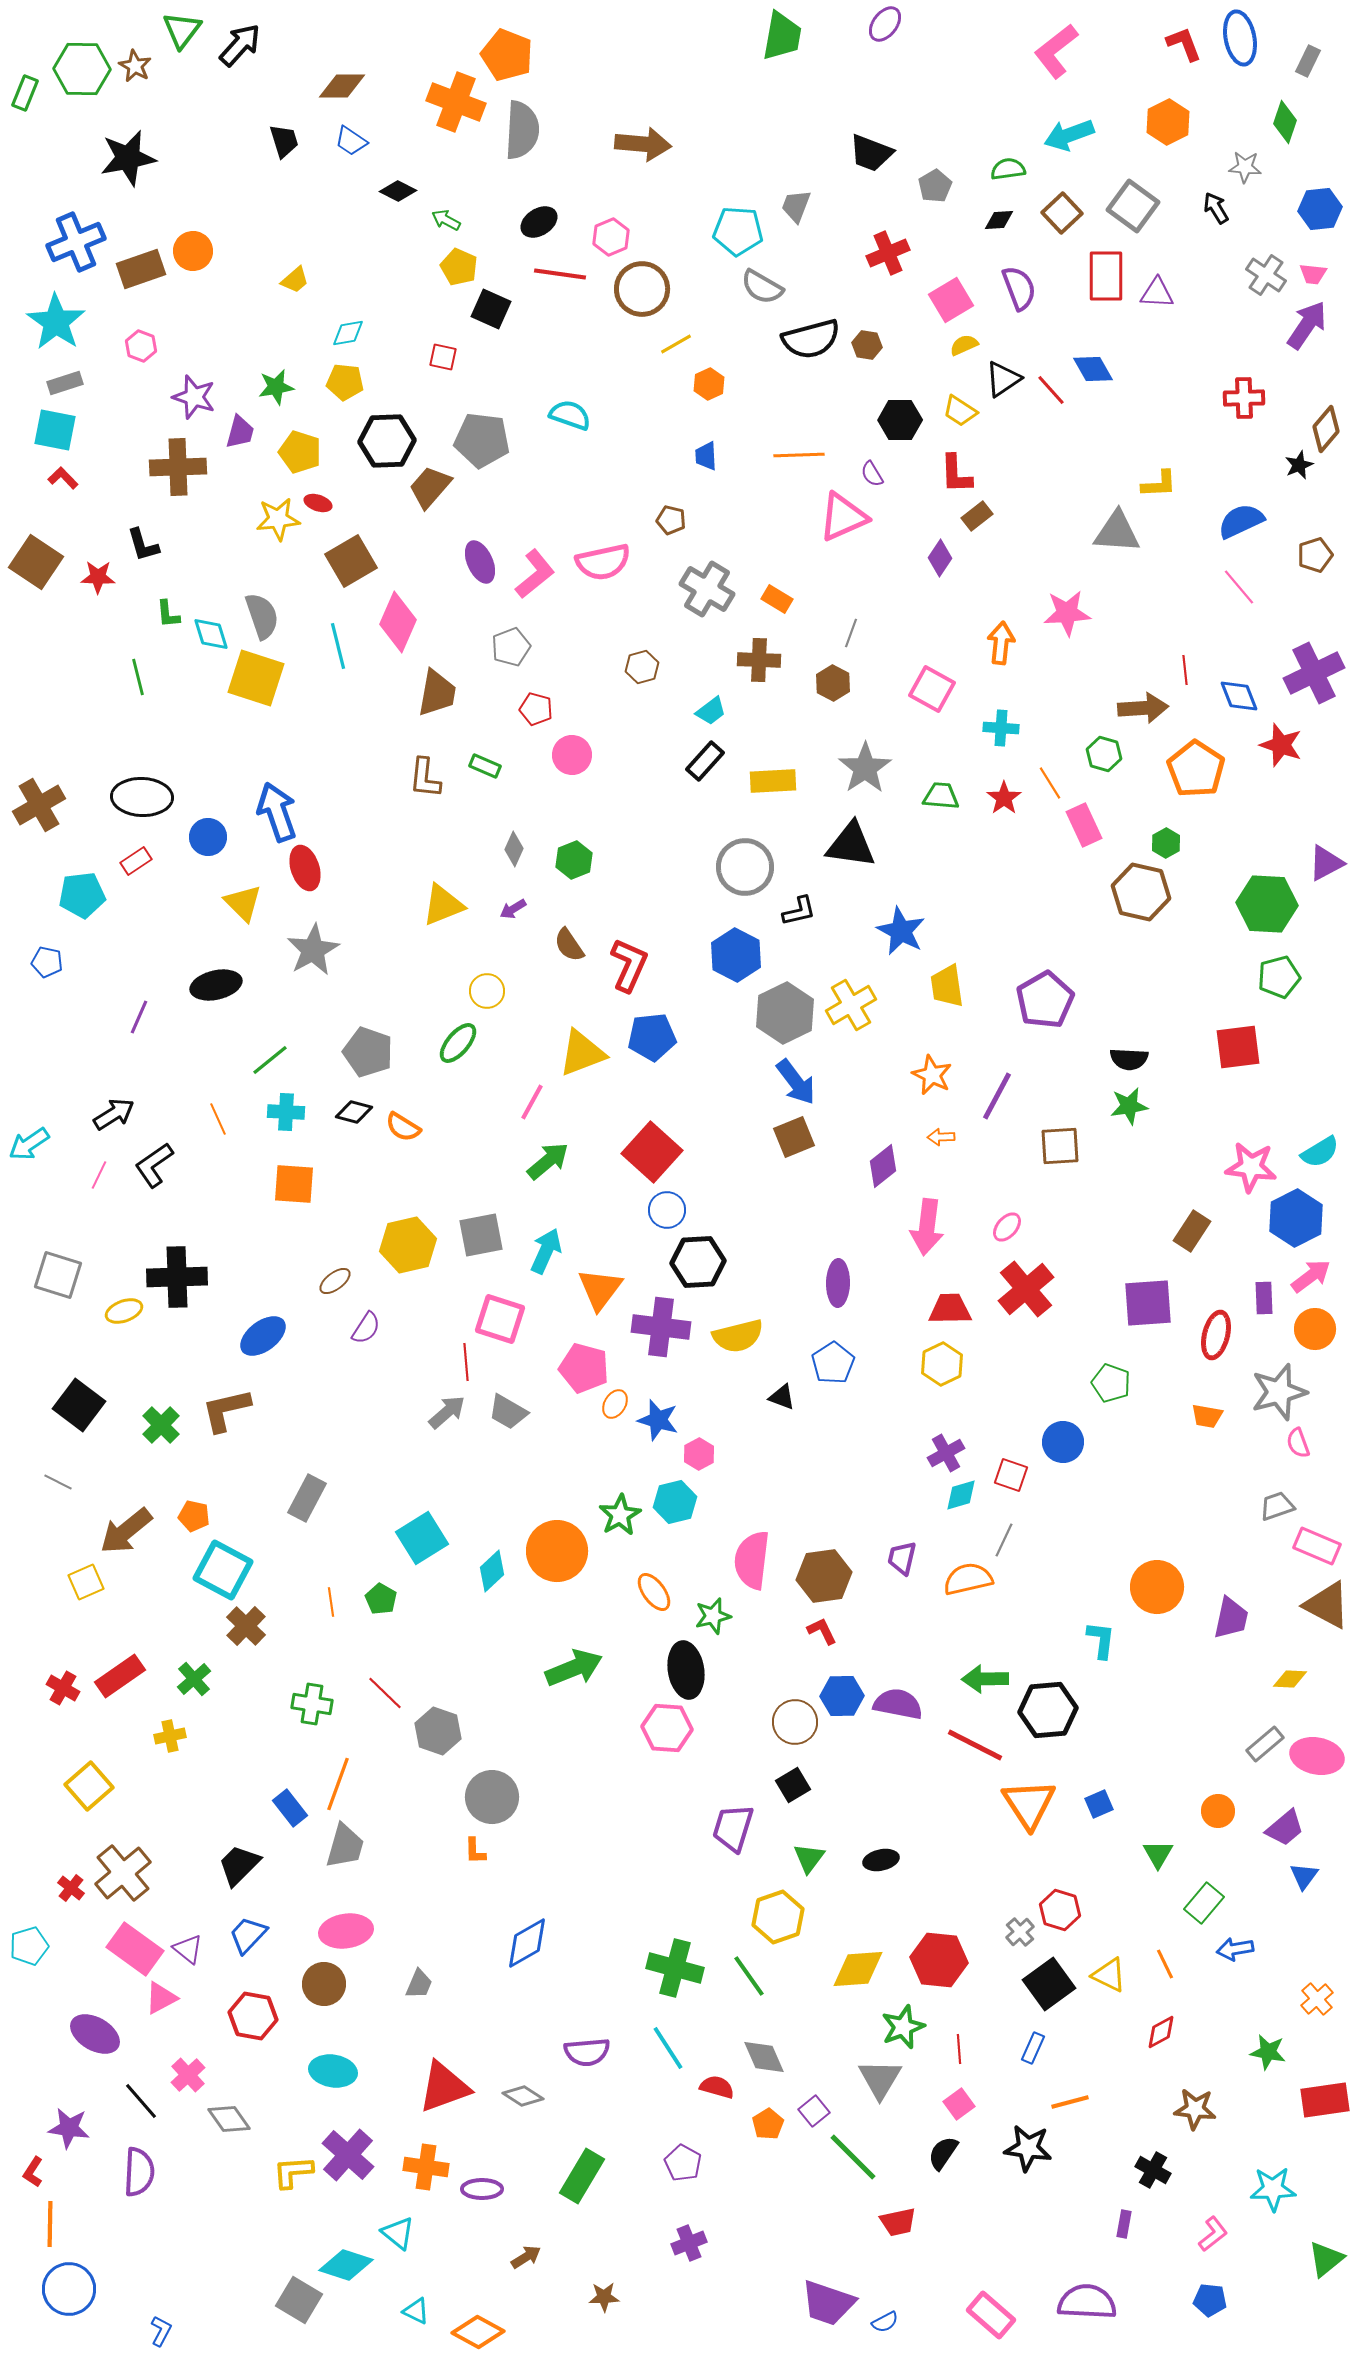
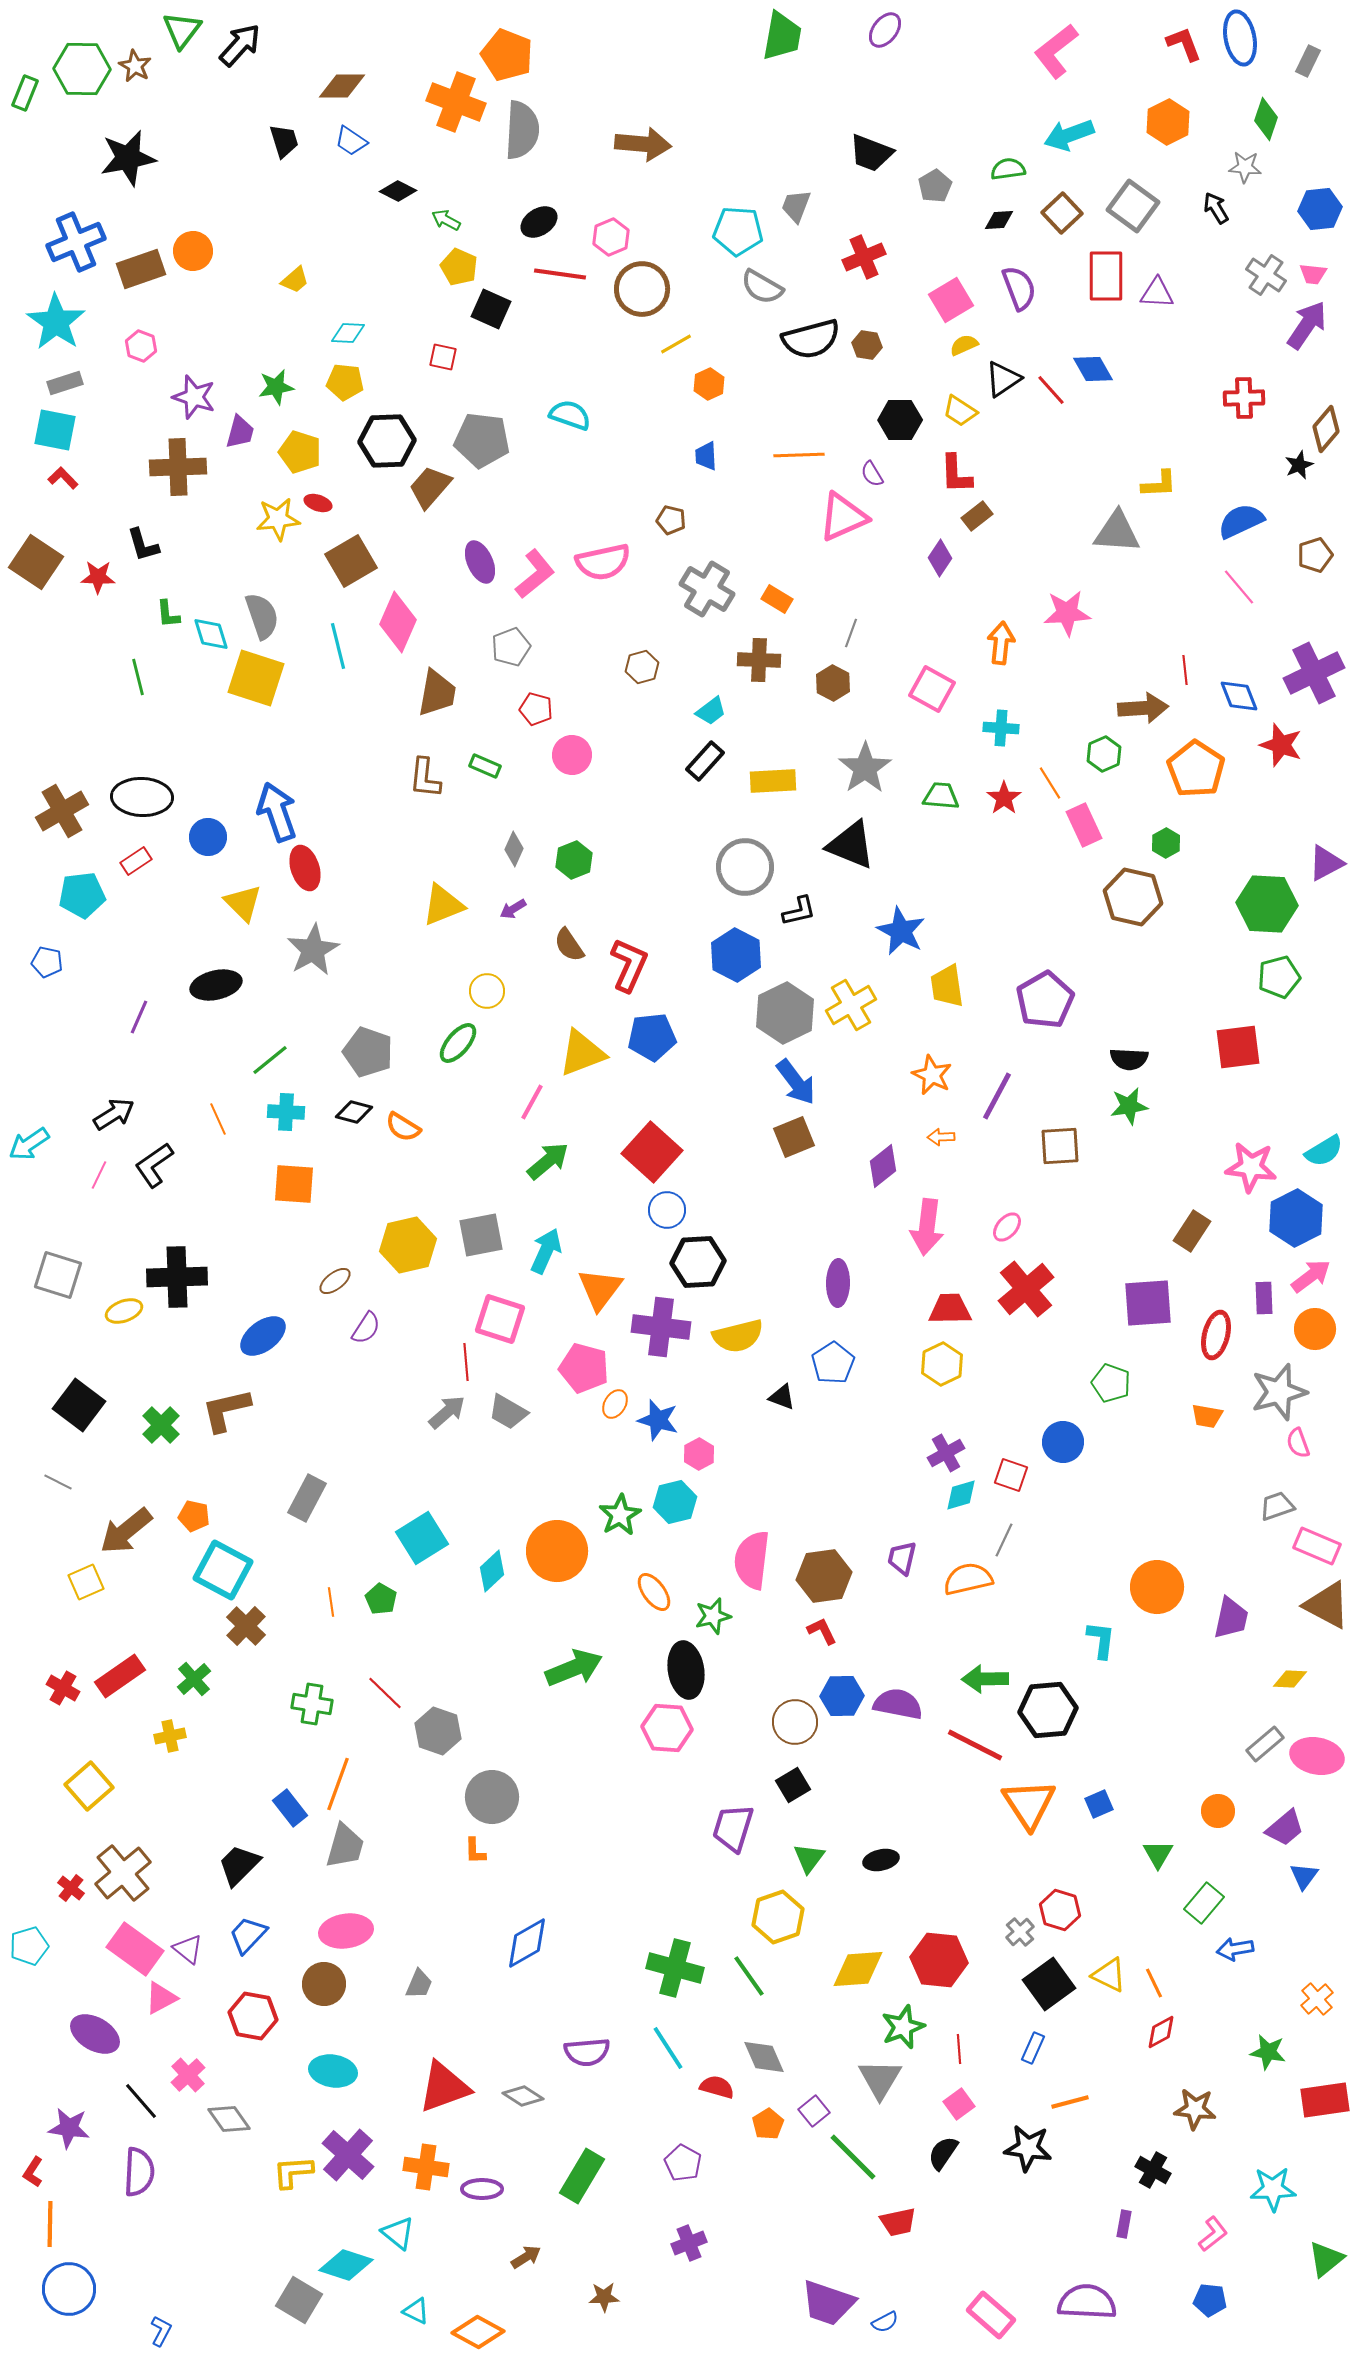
purple ellipse at (885, 24): moved 6 px down
green diamond at (1285, 122): moved 19 px left, 3 px up
red cross at (888, 253): moved 24 px left, 4 px down
cyan diamond at (348, 333): rotated 12 degrees clockwise
green hexagon at (1104, 754): rotated 20 degrees clockwise
brown cross at (39, 805): moved 23 px right, 6 px down
black triangle at (851, 845): rotated 14 degrees clockwise
brown hexagon at (1141, 892): moved 8 px left, 5 px down
cyan semicircle at (1320, 1152): moved 4 px right, 1 px up
orange line at (1165, 1964): moved 11 px left, 19 px down
